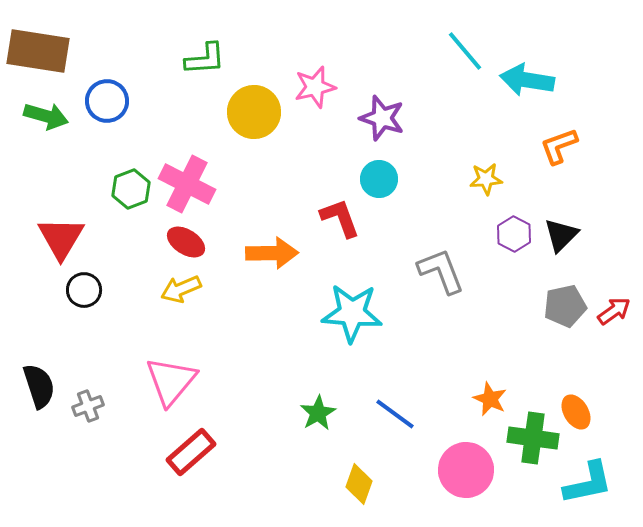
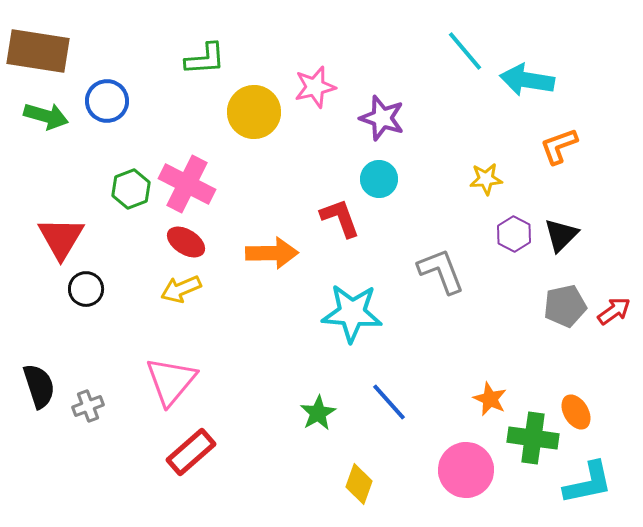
black circle: moved 2 px right, 1 px up
blue line: moved 6 px left, 12 px up; rotated 12 degrees clockwise
